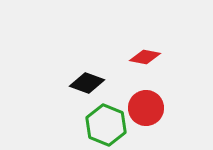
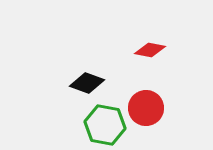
red diamond: moved 5 px right, 7 px up
green hexagon: moved 1 px left; rotated 12 degrees counterclockwise
